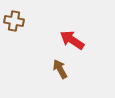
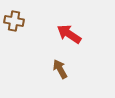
red arrow: moved 3 px left, 6 px up
